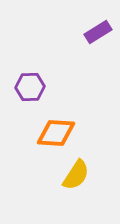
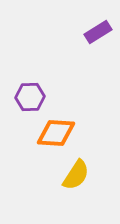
purple hexagon: moved 10 px down
